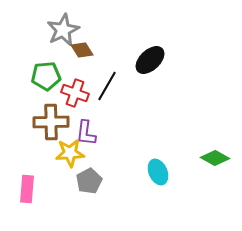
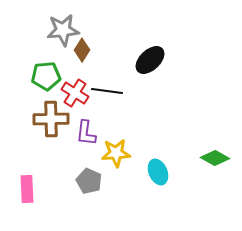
gray star: rotated 20 degrees clockwise
brown diamond: rotated 65 degrees clockwise
black line: moved 5 px down; rotated 68 degrees clockwise
red cross: rotated 12 degrees clockwise
brown cross: moved 3 px up
yellow star: moved 46 px right
gray pentagon: rotated 20 degrees counterclockwise
pink rectangle: rotated 8 degrees counterclockwise
